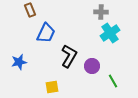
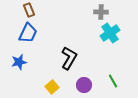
brown rectangle: moved 1 px left
blue trapezoid: moved 18 px left
black L-shape: moved 2 px down
purple circle: moved 8 px left, 19 px down
yellow square: rotated 32 degrees counterclockwise
